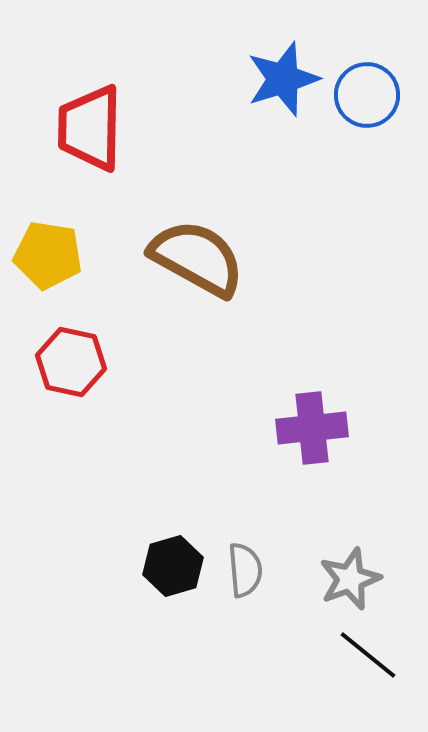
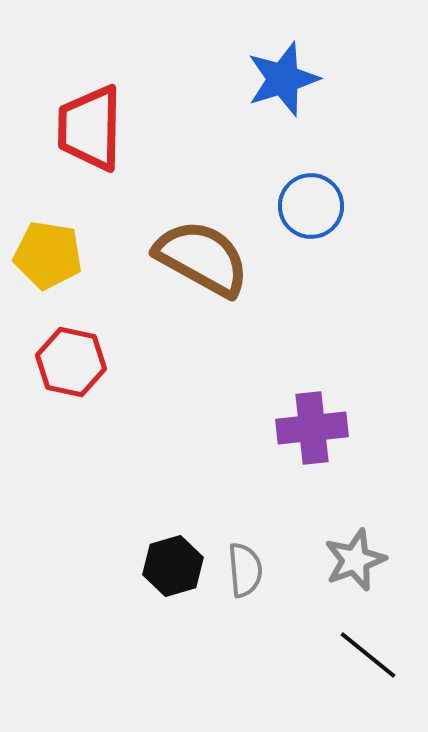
blue circle: moved 56 px left, 111 px down
brown semicircle: moved 5 px right
gray star: moved 5 px right, 19 px up
